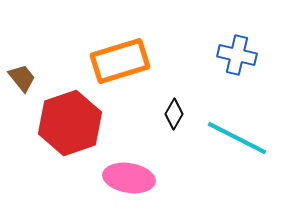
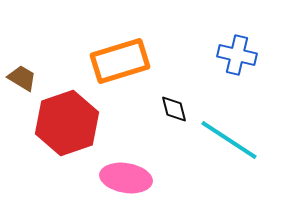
brown trapezoid: rotated 20 degrees counterclockwise
black diamond: moved 5 px up; rotated 44 degrees counterclockwise
red hexagon: moved 3 px left
cyan line: moved 8 px left, 2 px down; rotated 6 degrees clockwise
pink ellipse: moved 3 px left
